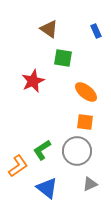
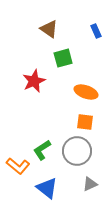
green square: rotated 24 degrees counterclockwise
red star: moved 1 px right
orange ellipse: rotated 20 degrees counterclockwise
orange L-shape: rotated 75 degrees clockwise
